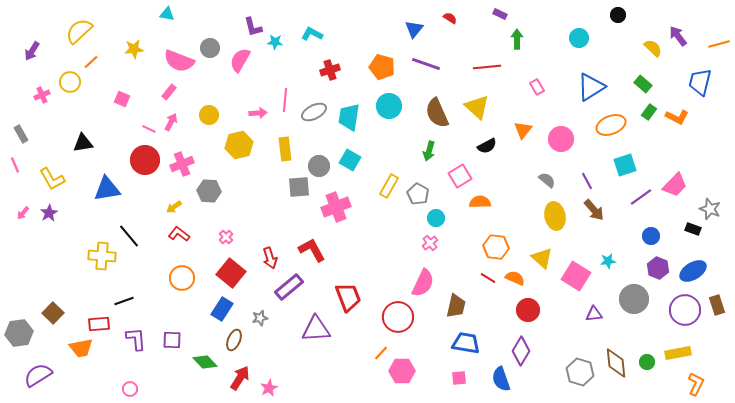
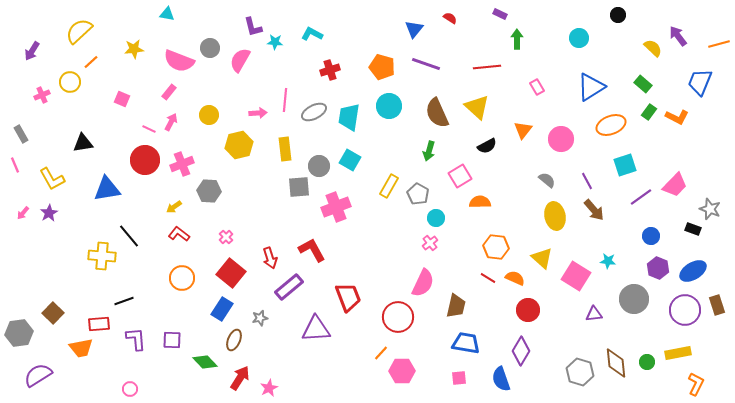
blue trapezoid at (700, 82): rotated 8 degrees clockwise
cyan star at (608, 261): rotated 14 degrees clockwise
